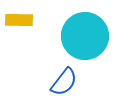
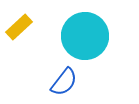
yellow rectangle: moved 7 px down; rotated 44 degrees counterclockwise
